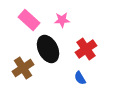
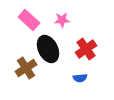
brown cross: moved 3 px right
blue semicircle: rotated 64 degrees counterclockwise
